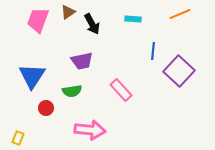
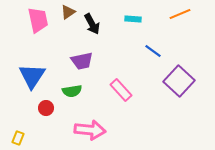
pink trapezoid: rotated 148 degrees clockwise
blue line: rotated 60 degrees counterclockwise
purple square: moved 10 px down
